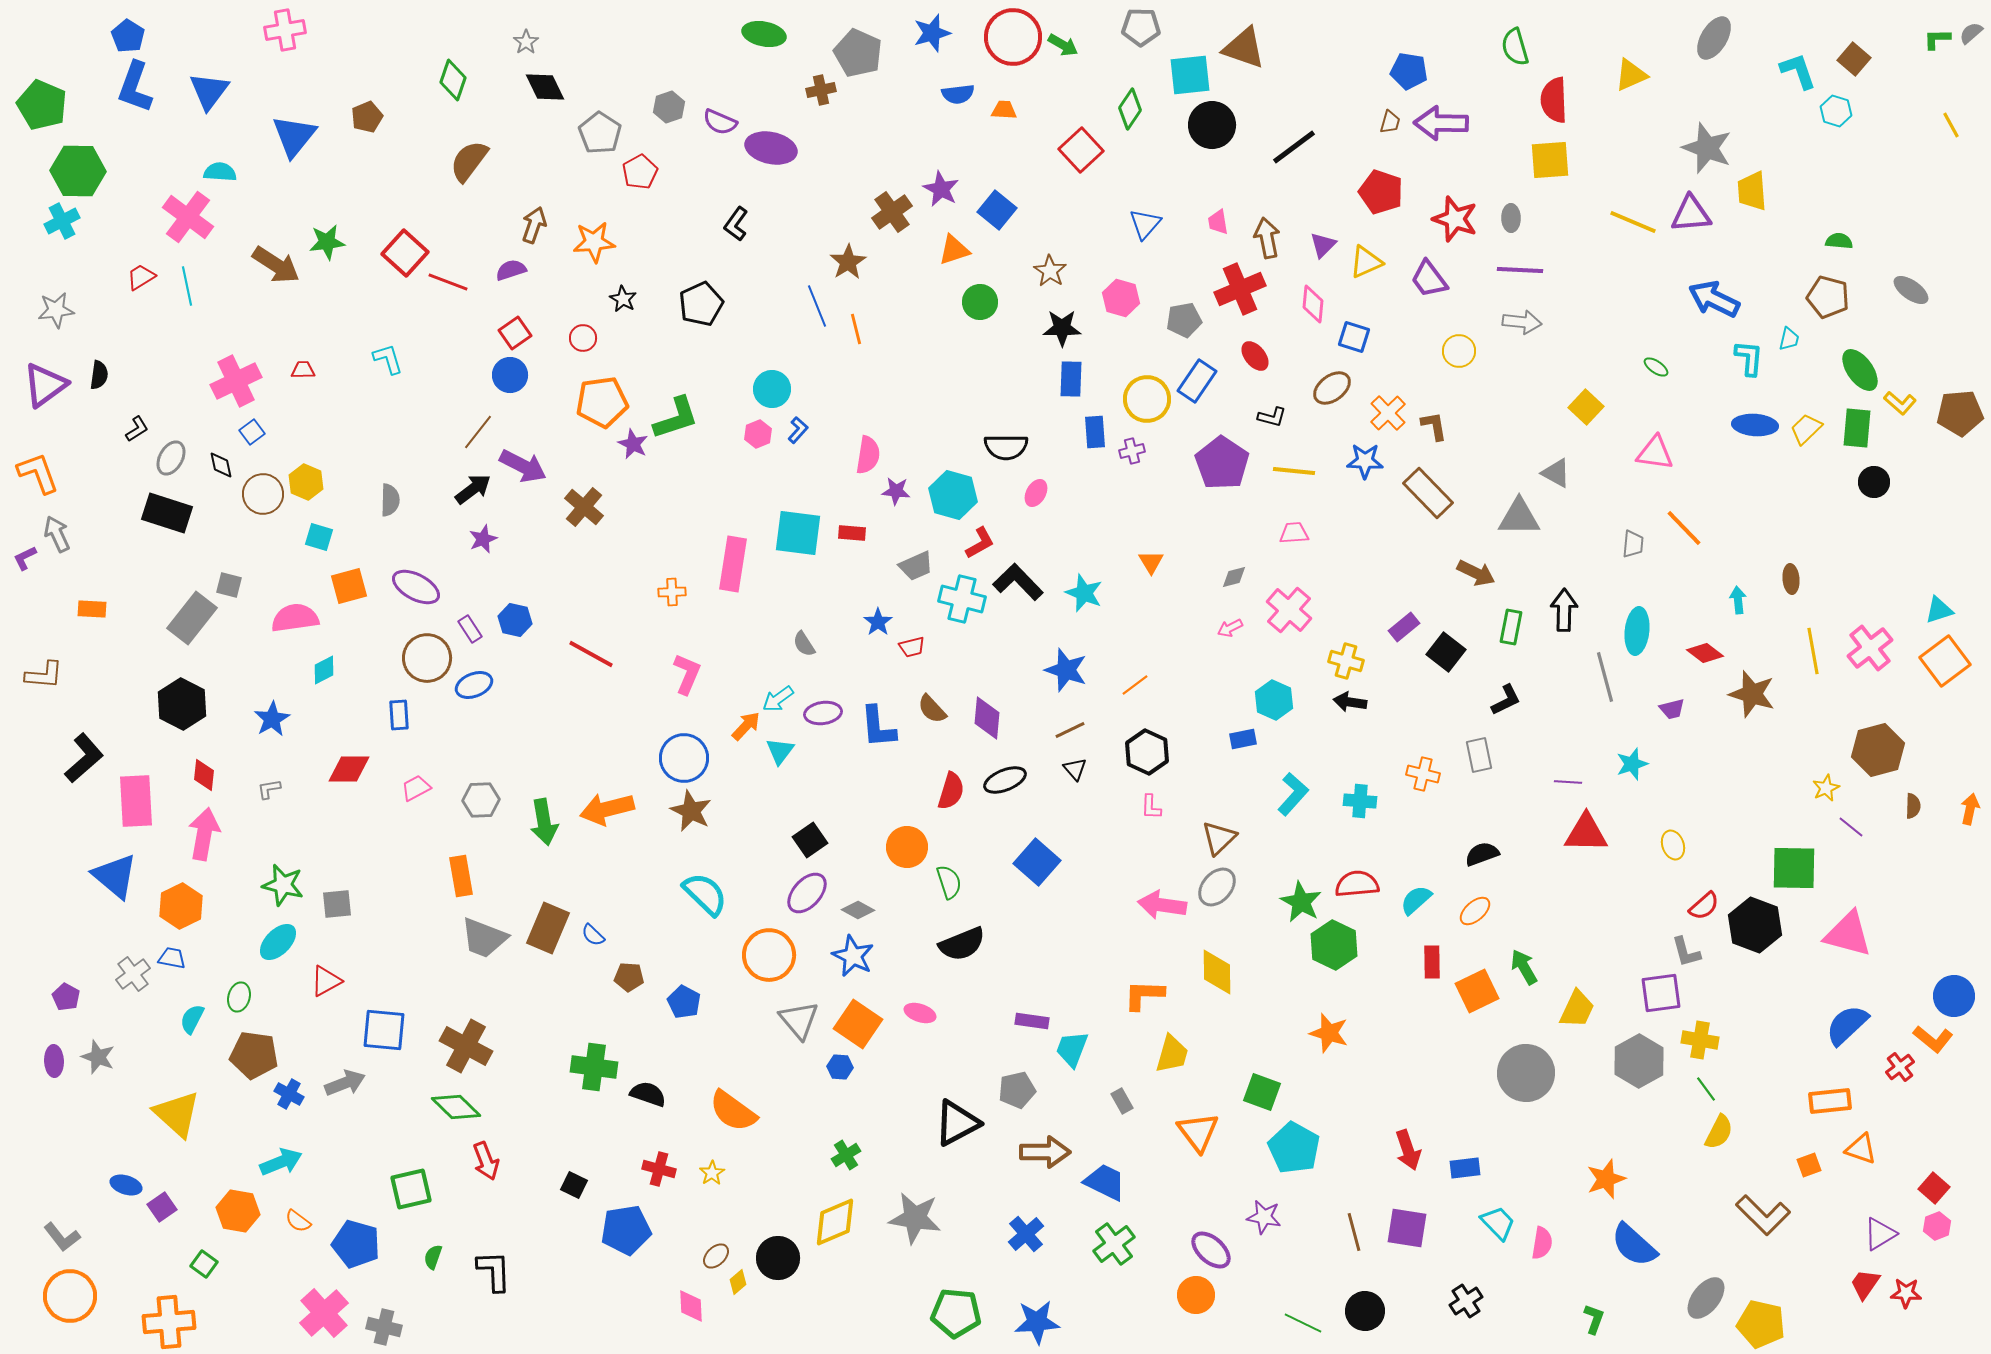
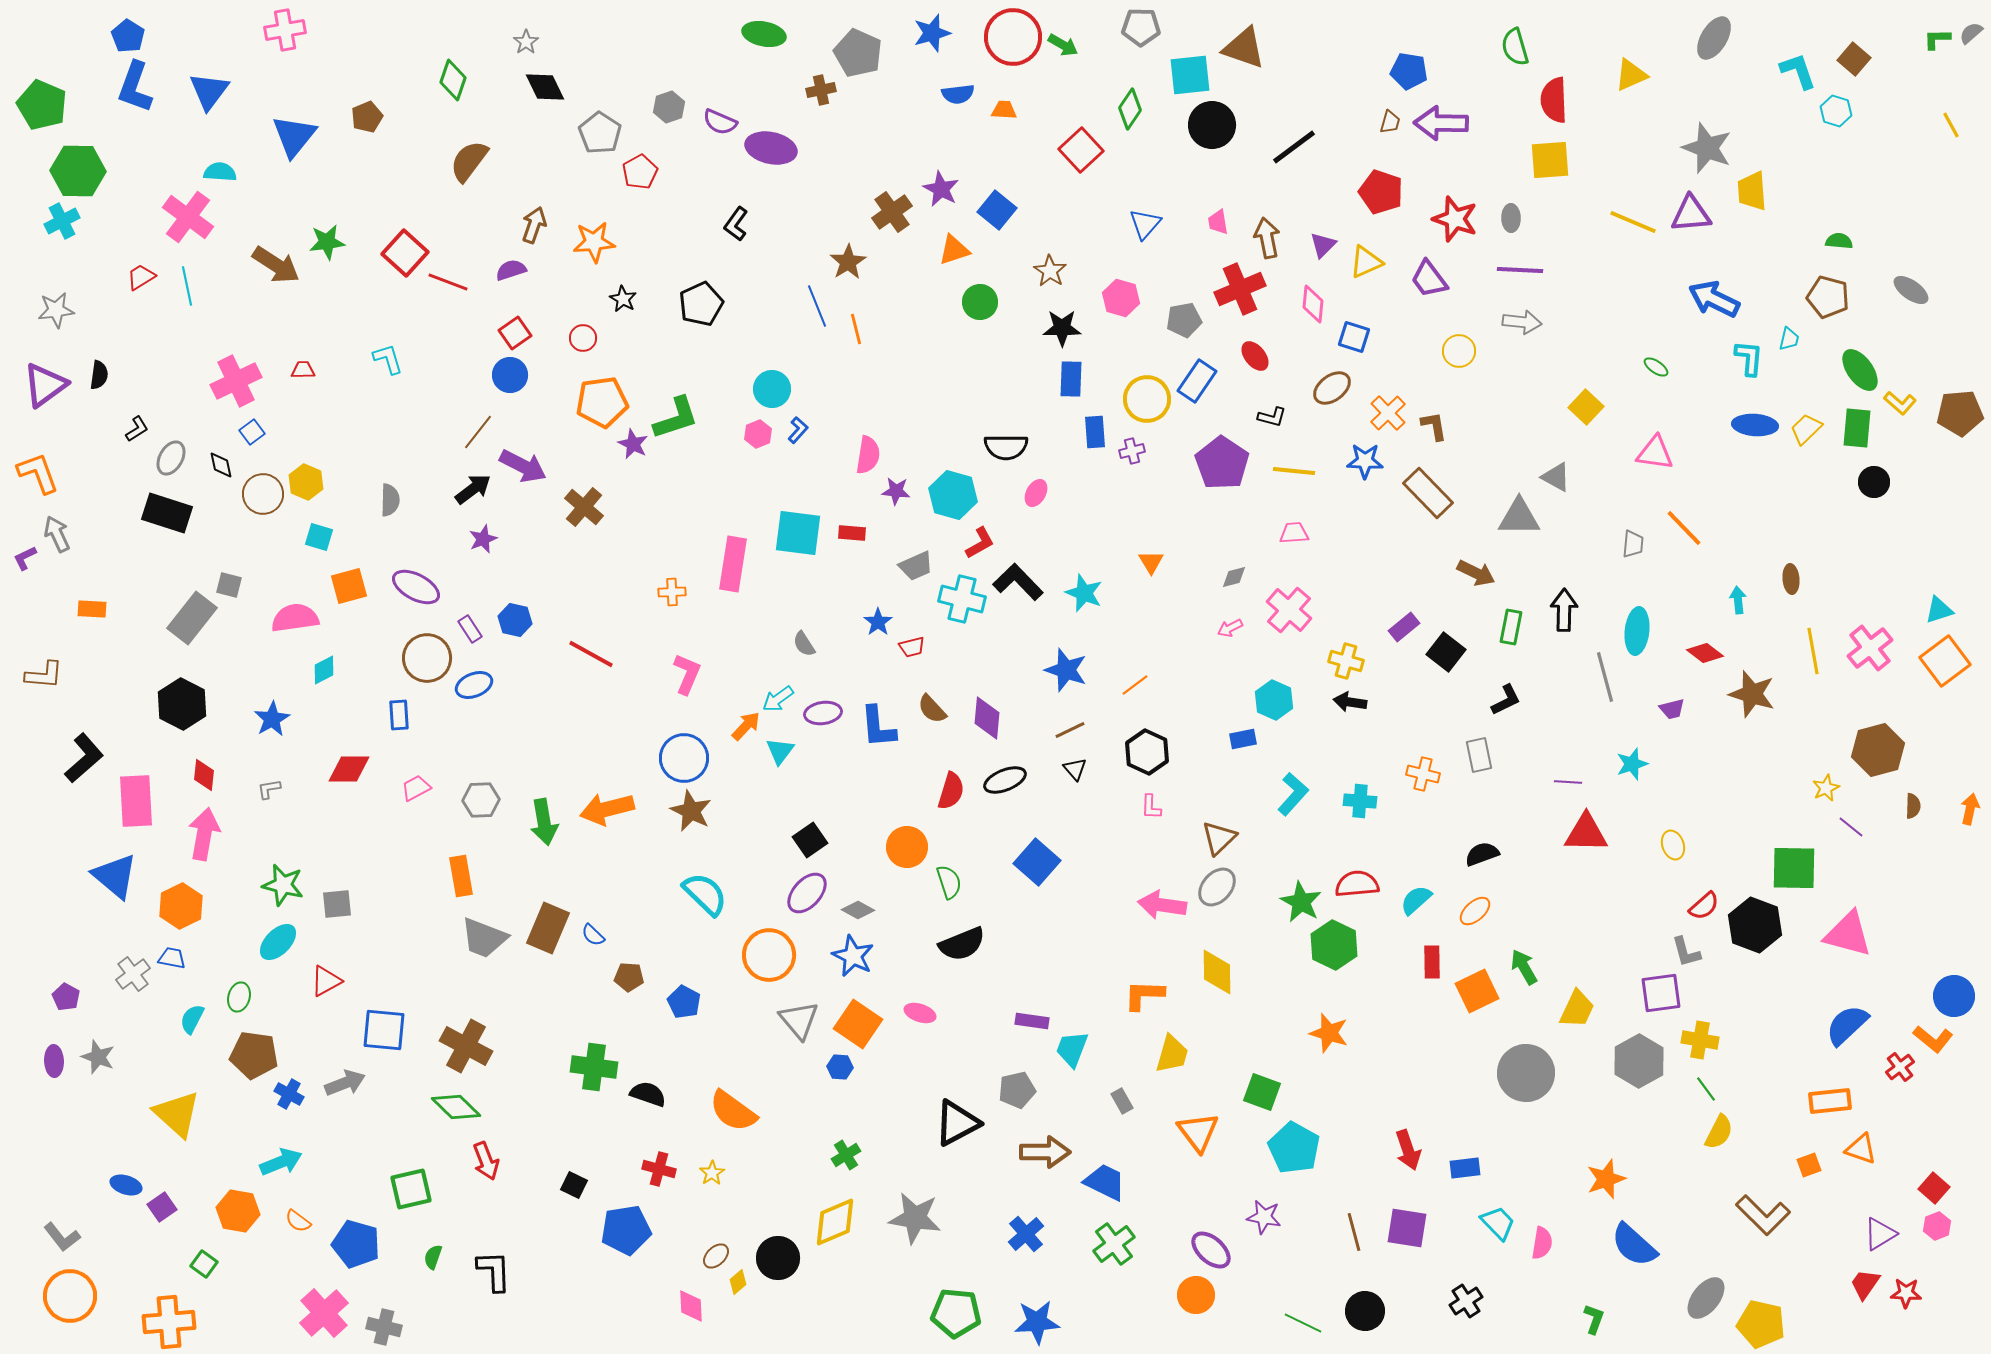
gray triangle at (1556, 473): moved 4 px down
